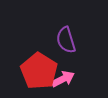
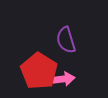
pink arrow: rotated 20 degrees clockwise
